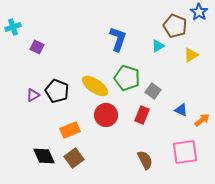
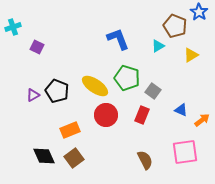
blue L-shape: rotated 40 degrees counterclockwise
